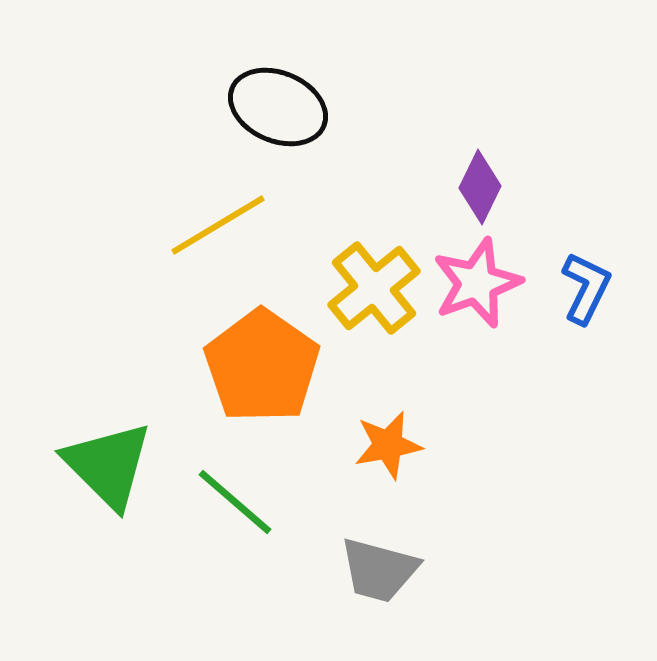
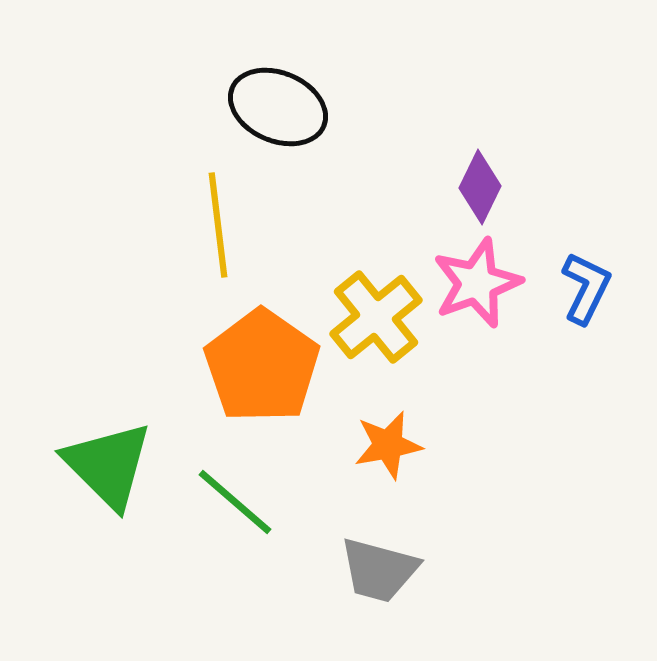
yellow line: rotated 66 degrees counterclockwise
yellow cross: moved 2 px right, 29 px down
